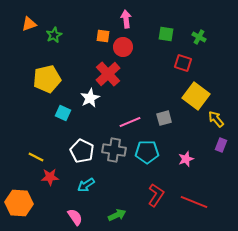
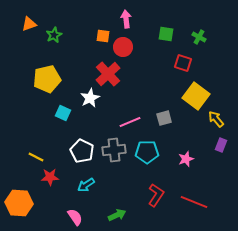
gray cross: rotated 15 degrees counterclockwise
